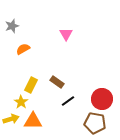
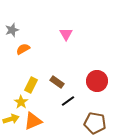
gray star: moved 4 px down
red circle: moved 5 px left, 18 px up
orange triangle: rotated 24 degrees counterclockwise
